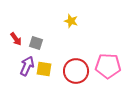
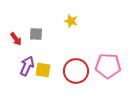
gray square: moved 9 px up; rotated 16 degrees counterclockwise
yellow square: moved 1 px left, 1 px down
